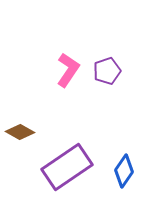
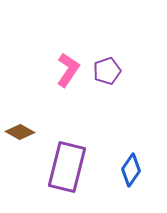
purple rectangle: rotated 42 degrees counterclockwise
blue diamond: moved 7 px right, 1 px up
